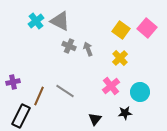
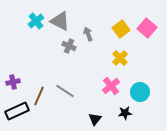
yellow square: moved 1 px up; rotated 18 degrees clockwise
gray arrow: moved 15 px up
black rectangle: moved 4 px left, 5 px up; rotated 40 degrees clockwise
